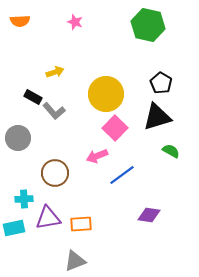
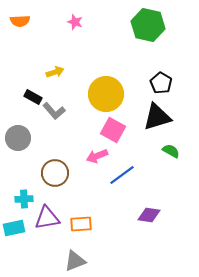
pink square: moved 2 px left, 2 px down; rotated 15 degrees counterclockwise
purple triangle: moved 1 px left
